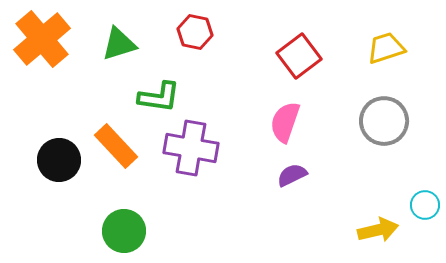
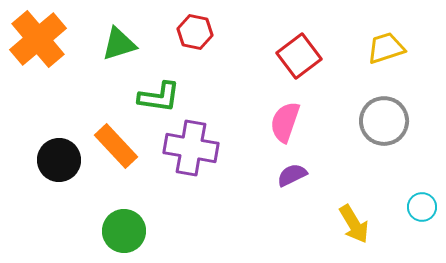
orange cross: moved 4 px left
cyan circle: moved 3 px left, 2 px down
yellow arrow: moved 24 px left, 6 px up; rotated 72 degrees clockwise
